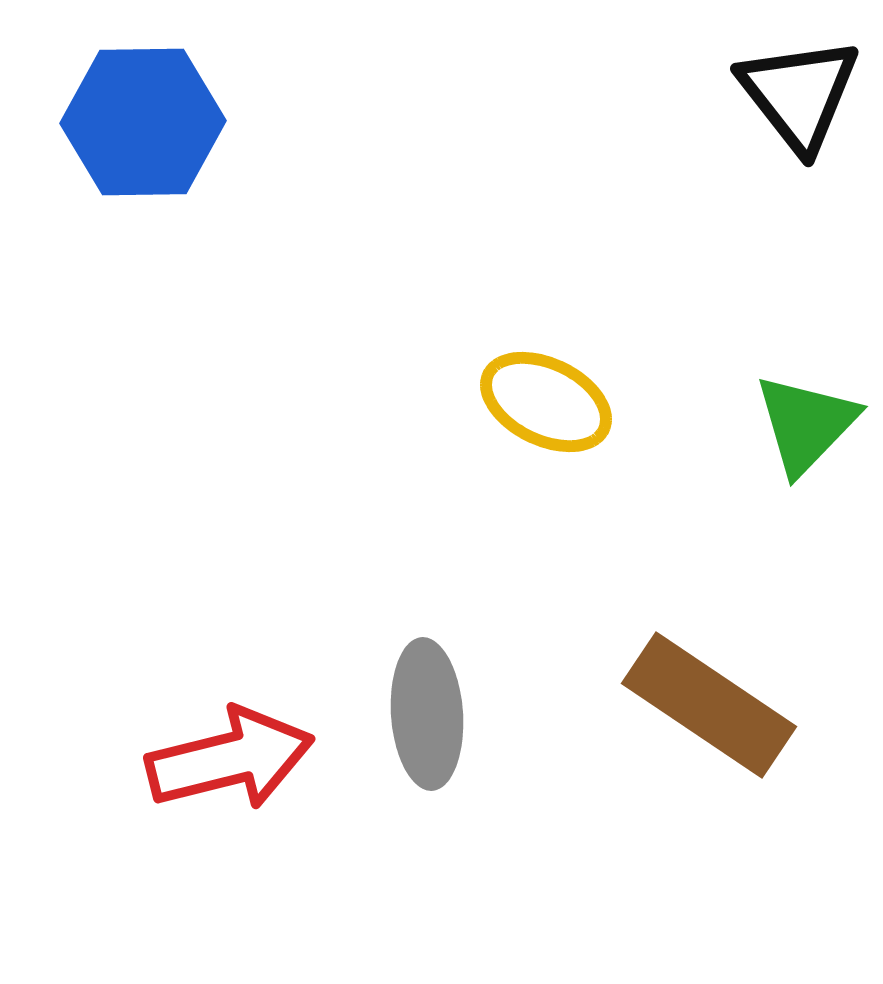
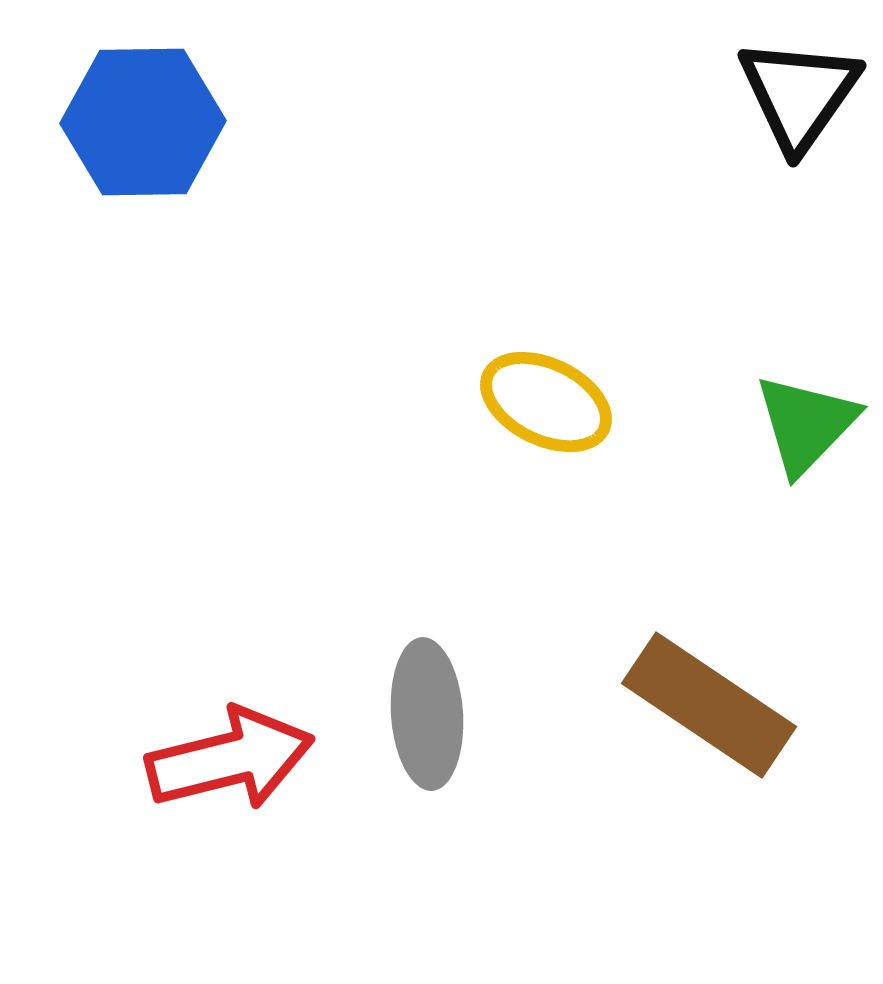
black triangle: rotated 13 degrees clockwise
